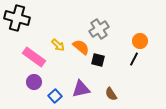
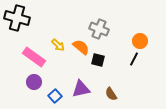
gray cross: rotated 36 degrees counterclockwise
